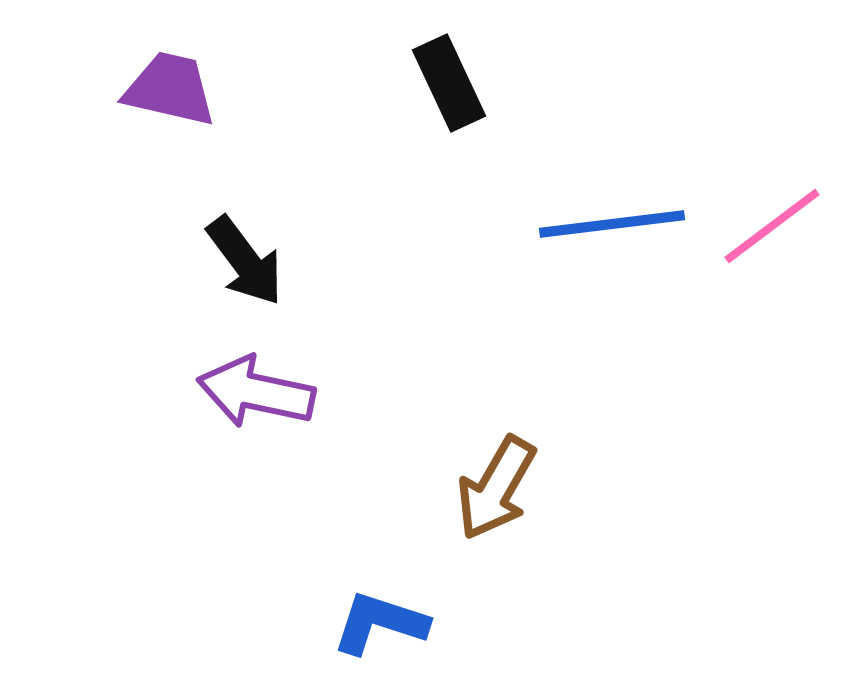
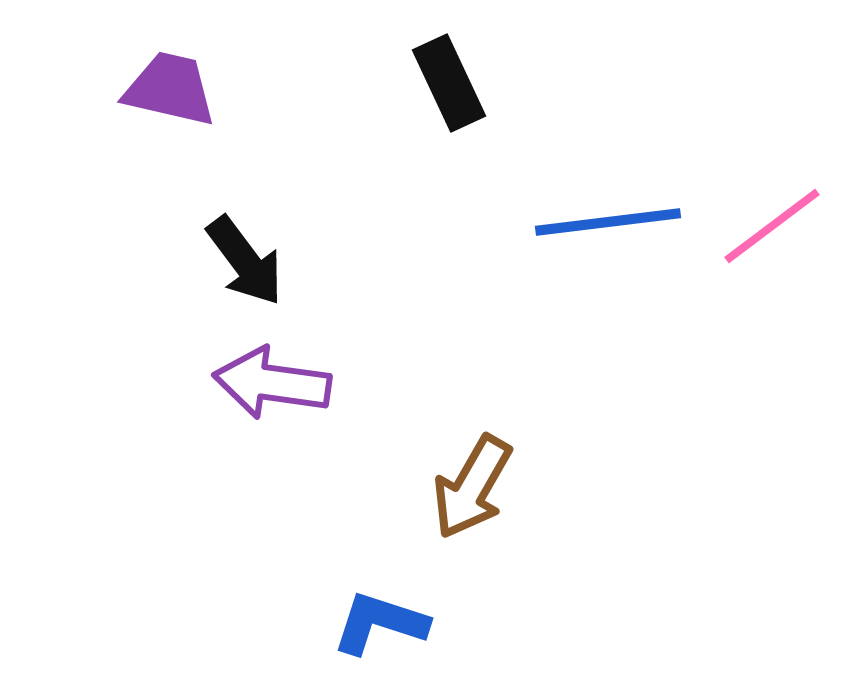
blue line: moved 4 px left, 2 px up
purple arrow: moved 16 px right, 9 px up; rotated 4 degrees counterclockwise
brown arrow: moved 24 px left, 1 px up
